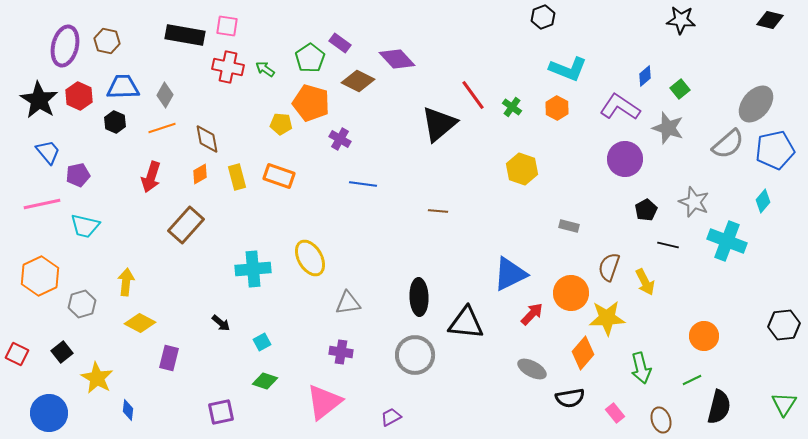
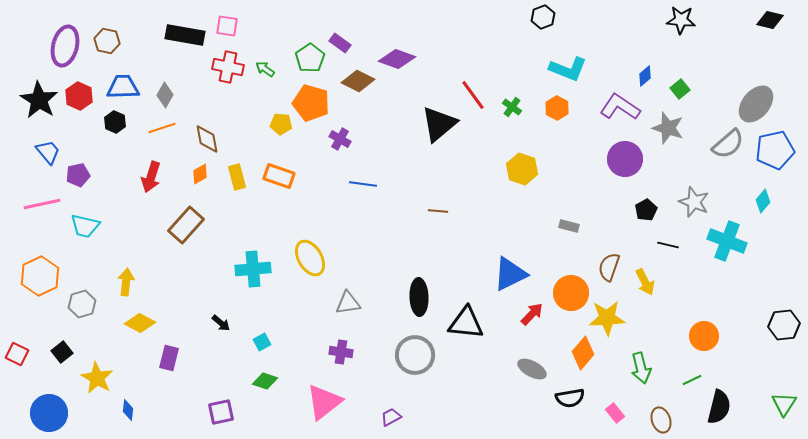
purple diamond at (397, 59): rotated 27 degrees counterclockwise
